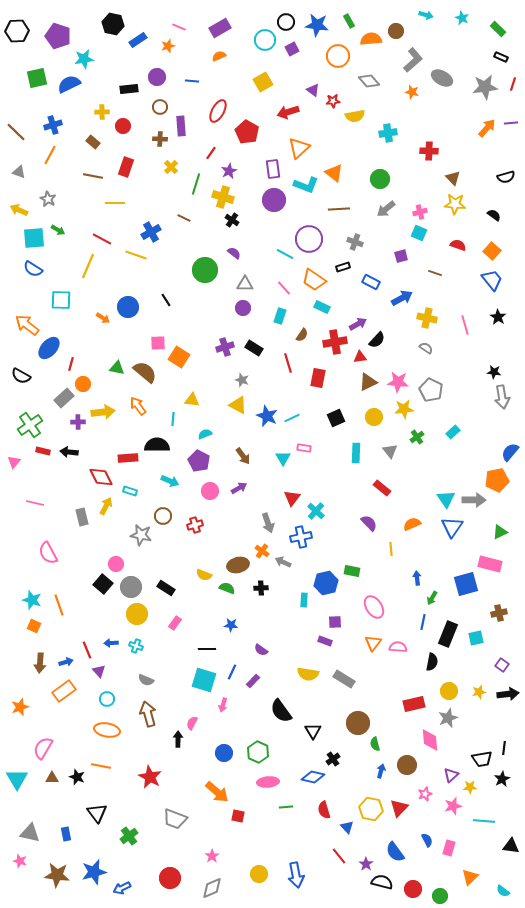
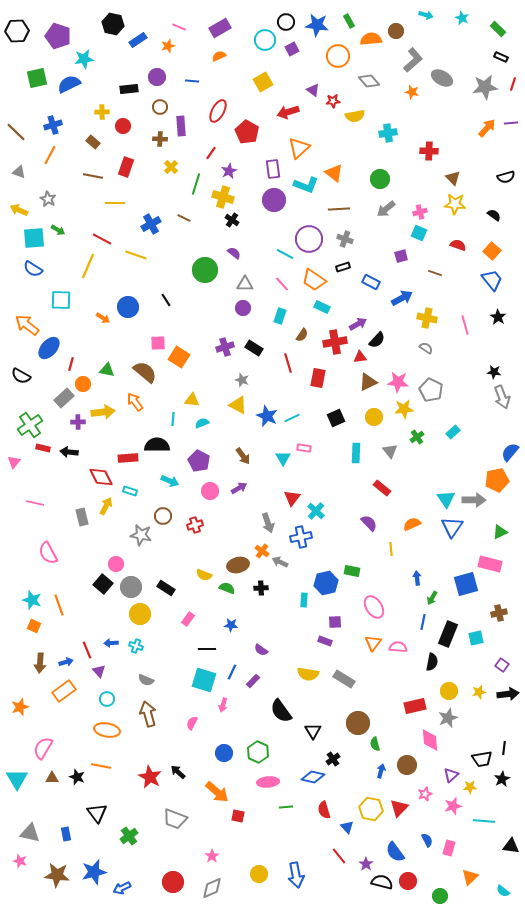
blue cross at (151, 232): moved 8 px up
gray cross at (355, 242): moved 10 px left, 3 px up
pink line at (284, 288): moved 2 px left, 4 px up
green triangle at (117, 368): moved 10 px left, 2 px down
gray arrow at (502, 397): rotated 10 degrees counterclockwise
orange arrow at (138, 406): moved 3 px left, 4 px up
cyan semicircle at (205, 434): moved 3 px left, 11 px up
red rectangle at (43, 451): moved 3 px up
gray arrow at (283, 562): moved 3 px left
yellow circle at (137, 614): moved 3 px right
pink rectangle at (175, 623): moved 13 px right, 4 px up
red rectangle at (414, 704): moved 1 px right, 2 px down
black arrow at (178, 739): moved 33 px down; rotated 49 degrees counterclockwise
red circle at (170, 878): moved 3 px right, 4 px down
red circle at (413, 889): moved 5 px left, 8 px up
